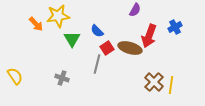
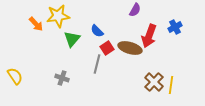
green triangle: rotated 12 degrees clockwise
